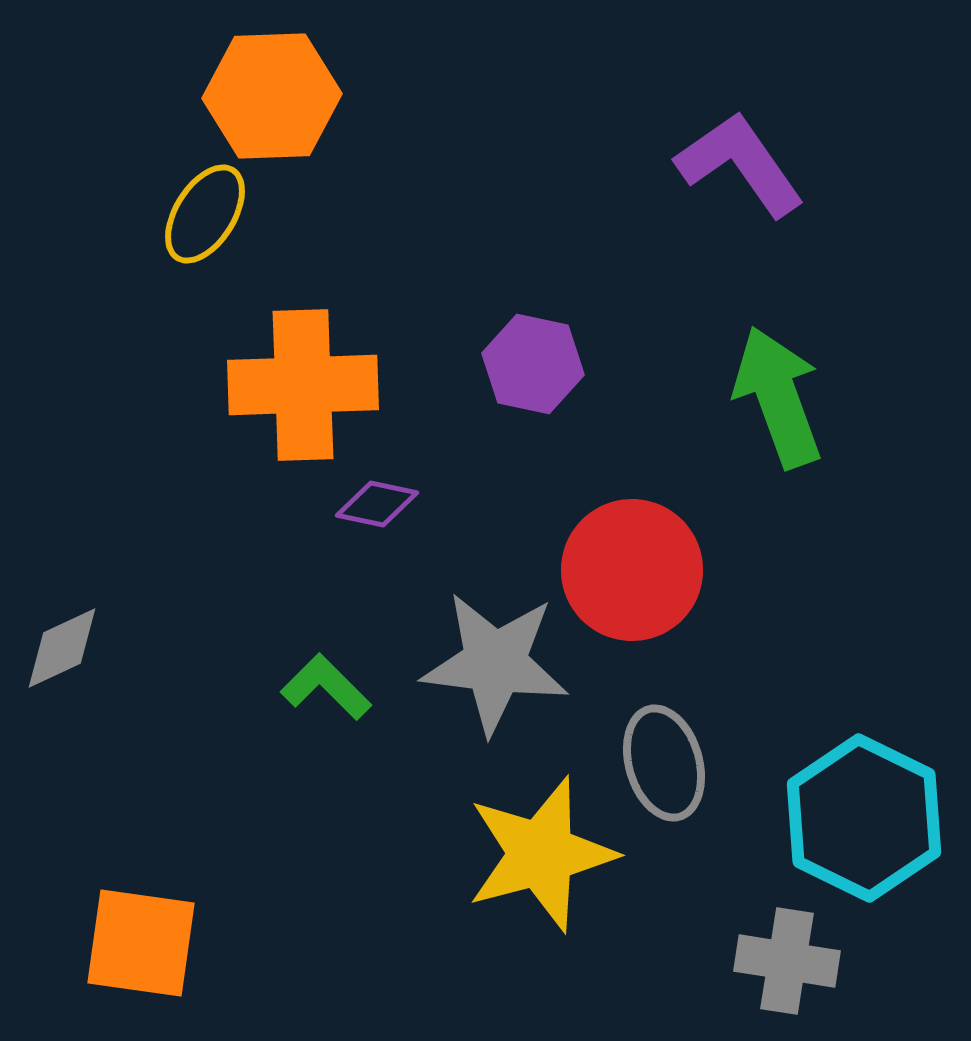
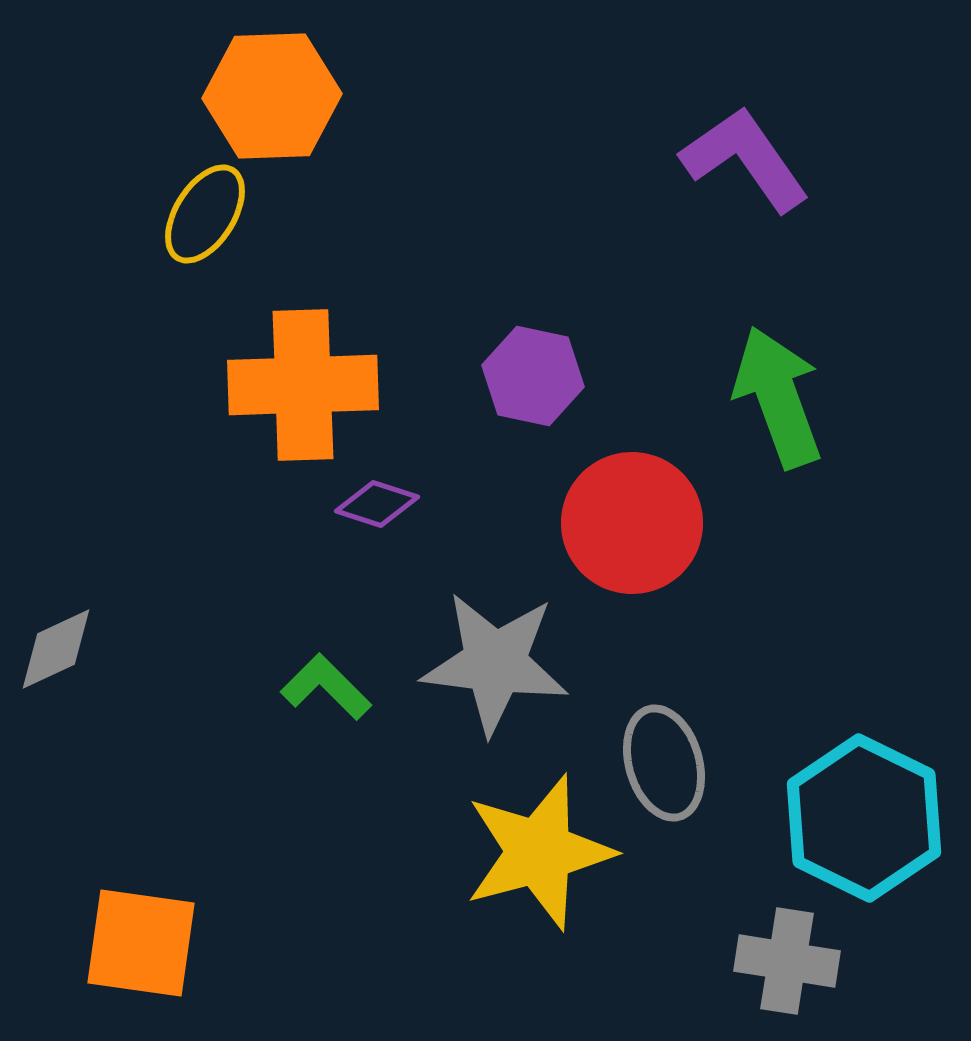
purple L-shape: moved 5 px right, 5 px up
purple hexagon: moved 12 px down
purple diamond: rotated 6 degrees clockwise
red circle: moved 47 px up
gray diamond: moved 6 px left, 1 px down
yellow star: moved 2 px left, 2 px up
